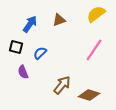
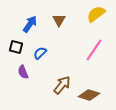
brown triangle: rotated 40 degrees counterclockwise
